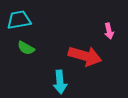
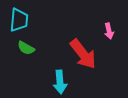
cyan trapezoid: rotated 105 degrees clockwise
red arrow: moved 2 px left, 2 px up; rotated 36 degrees clockwise
